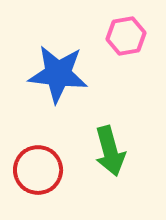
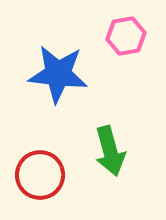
red circle: moved 2 px right, 5 px down
